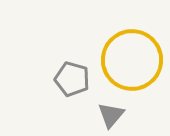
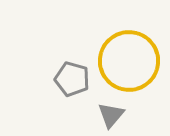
yellow circle: moved 3 px left, 1 px down
